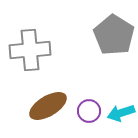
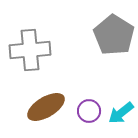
brown ellipse: moved 2 px left, 1 px down
cyan arrow: rotated 20 degrees counterclockwise
